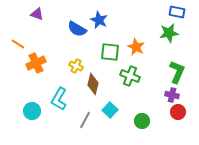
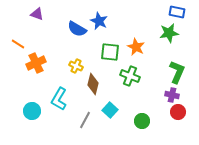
blue star: moved 1 px down
